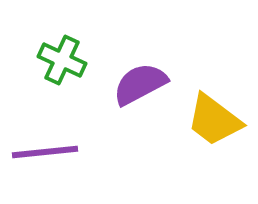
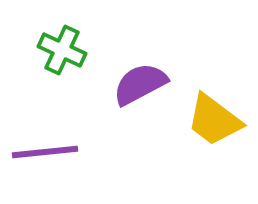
green cross: moved 10 px up
